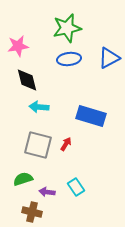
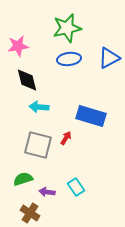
red arrow: moved 6 px up
brown cross: moved 2 px left, 1 px down; rotated 18 degrees clockwise
